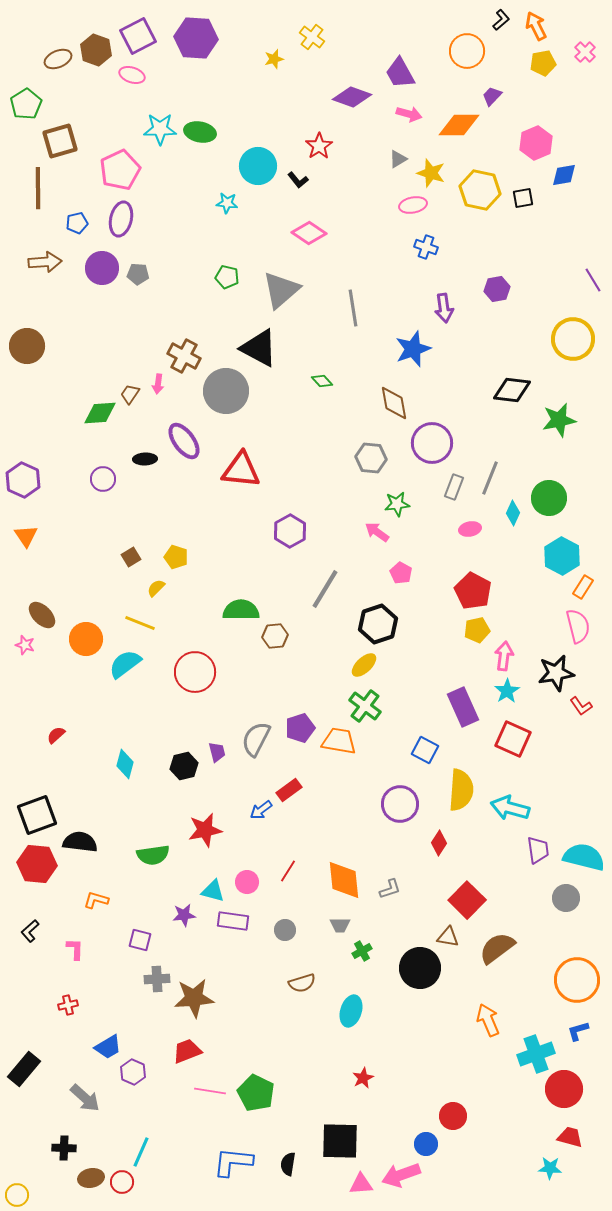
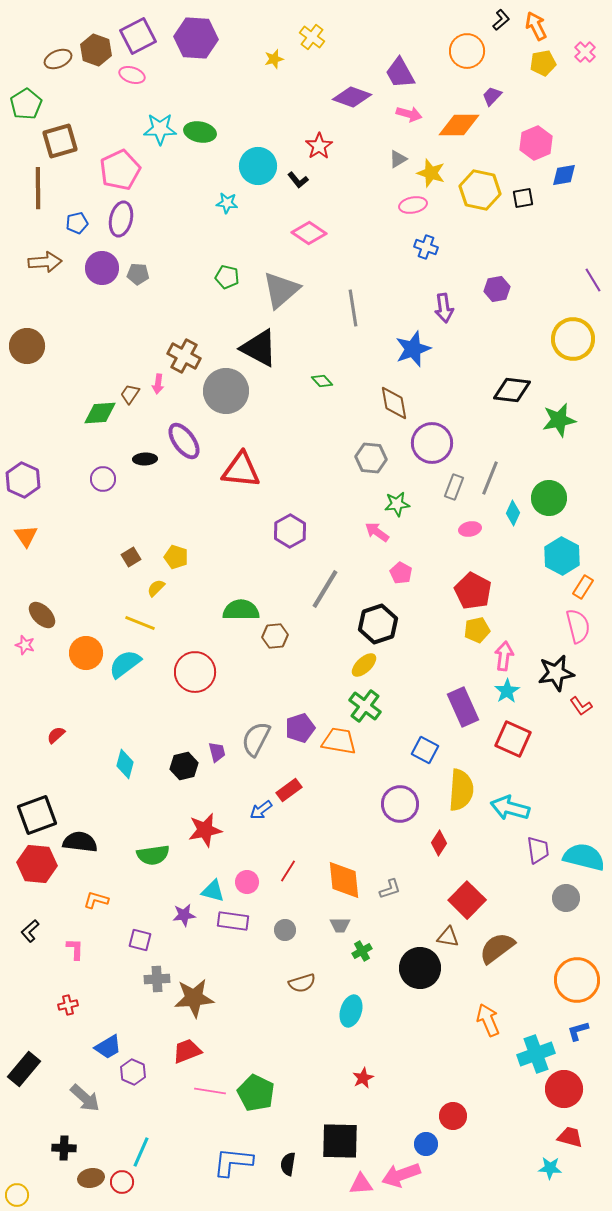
orange circle at (86, 639): moved 14 px down
